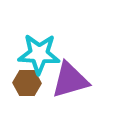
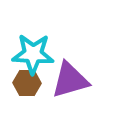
cyan star: moved 6 px left
